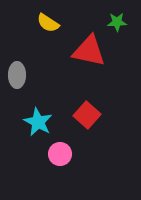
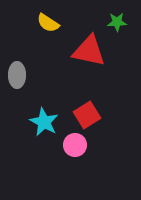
red square: rotated 16 degrees clockwise
cyan star: moved 6 px right
pink circle: moved 15 px right, 9 px up
